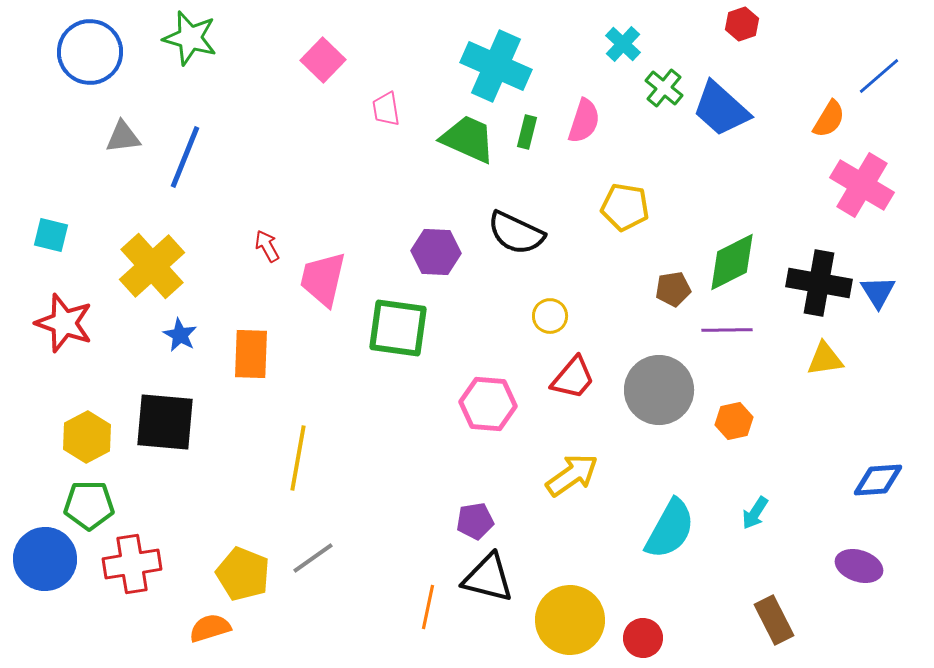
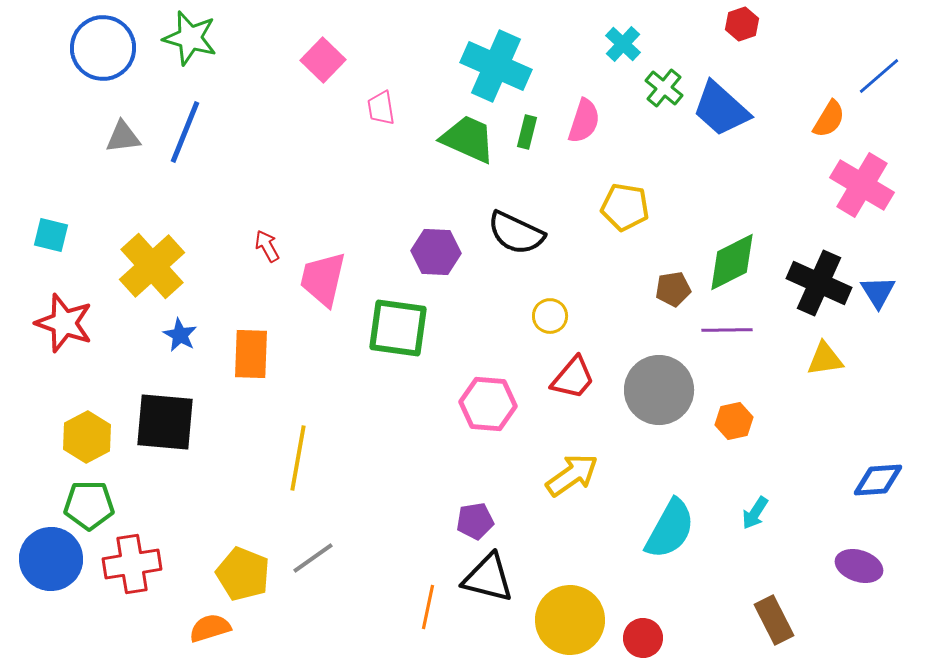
blue circle at (90, 52): moved 13 px right, 4 px up
pink trapezoid at (386, 109): moved 5 px left, 1 px up
blue line at (185, 157): moved 25 px up
black cross at (819, 283): rotated 14 degrees clockwise
blue circle at (45, 559): moved 6 px right
